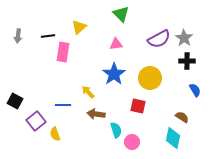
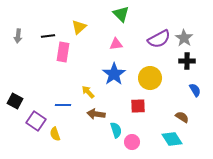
red square: rotated 14 degrees counterclockwise
purple square: rotated 18 degrees counterclockwise
cyan diamond: moved 1 px left, 1 px down; rotated 45 degrees counterclockwise
